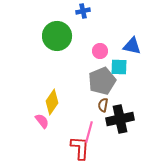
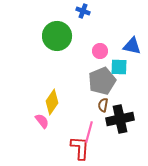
blue cross: rotated 32 degrees clockwise
